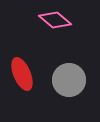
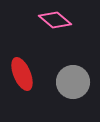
gray circle: moved 4 px right, 2 px down
